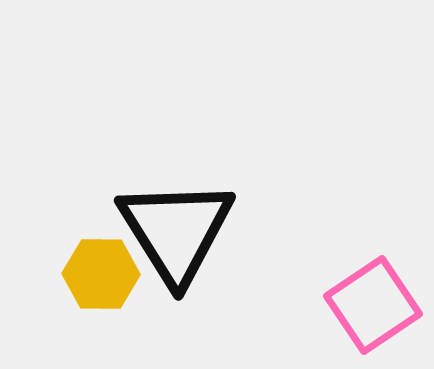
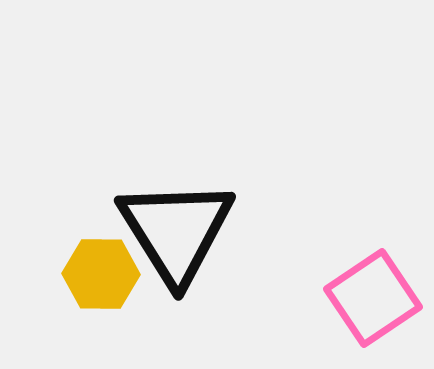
pink square: moved 7 px up
